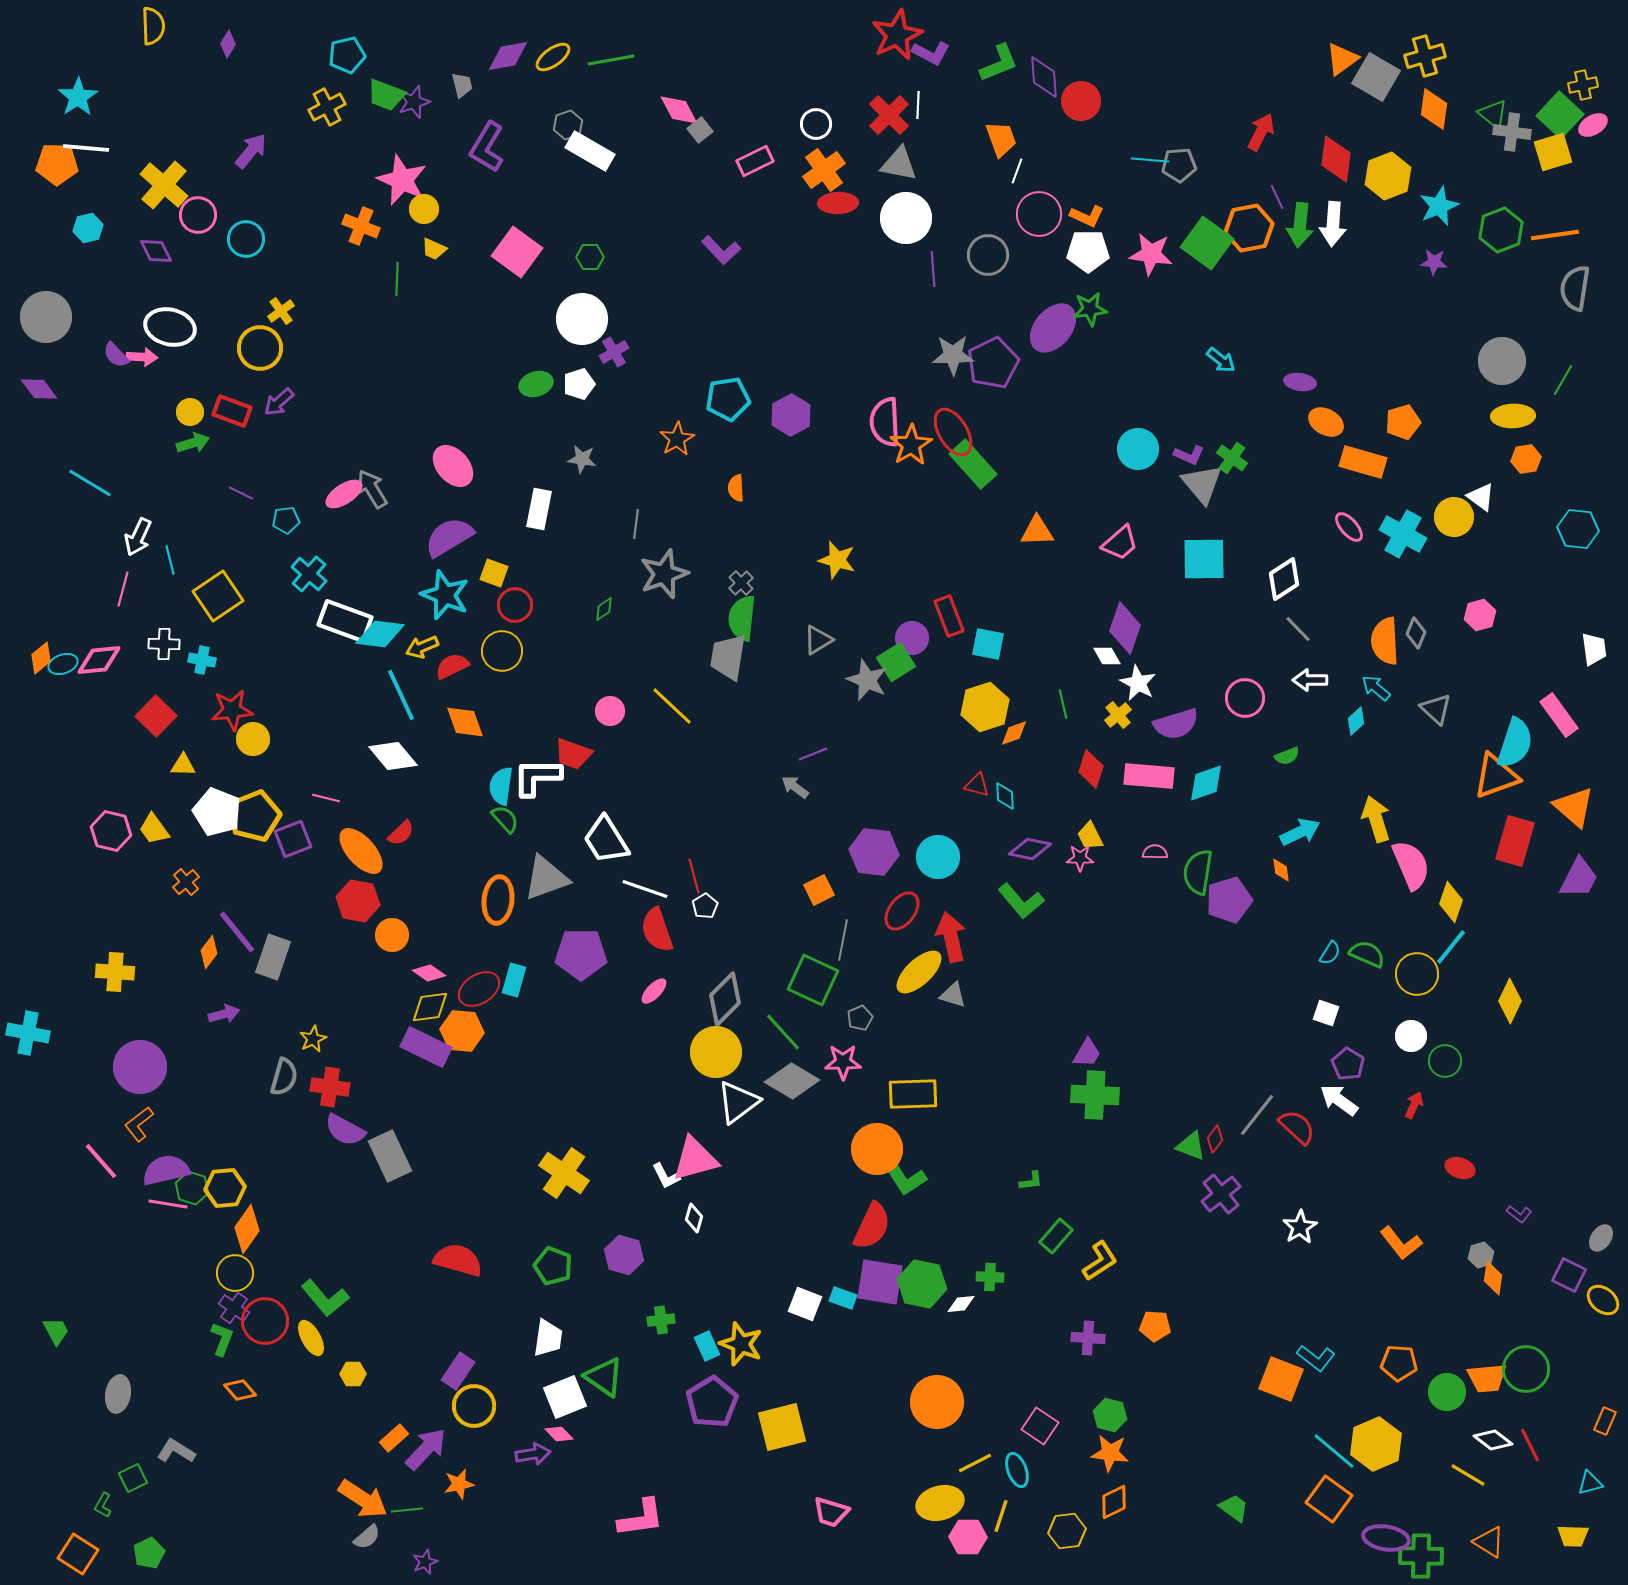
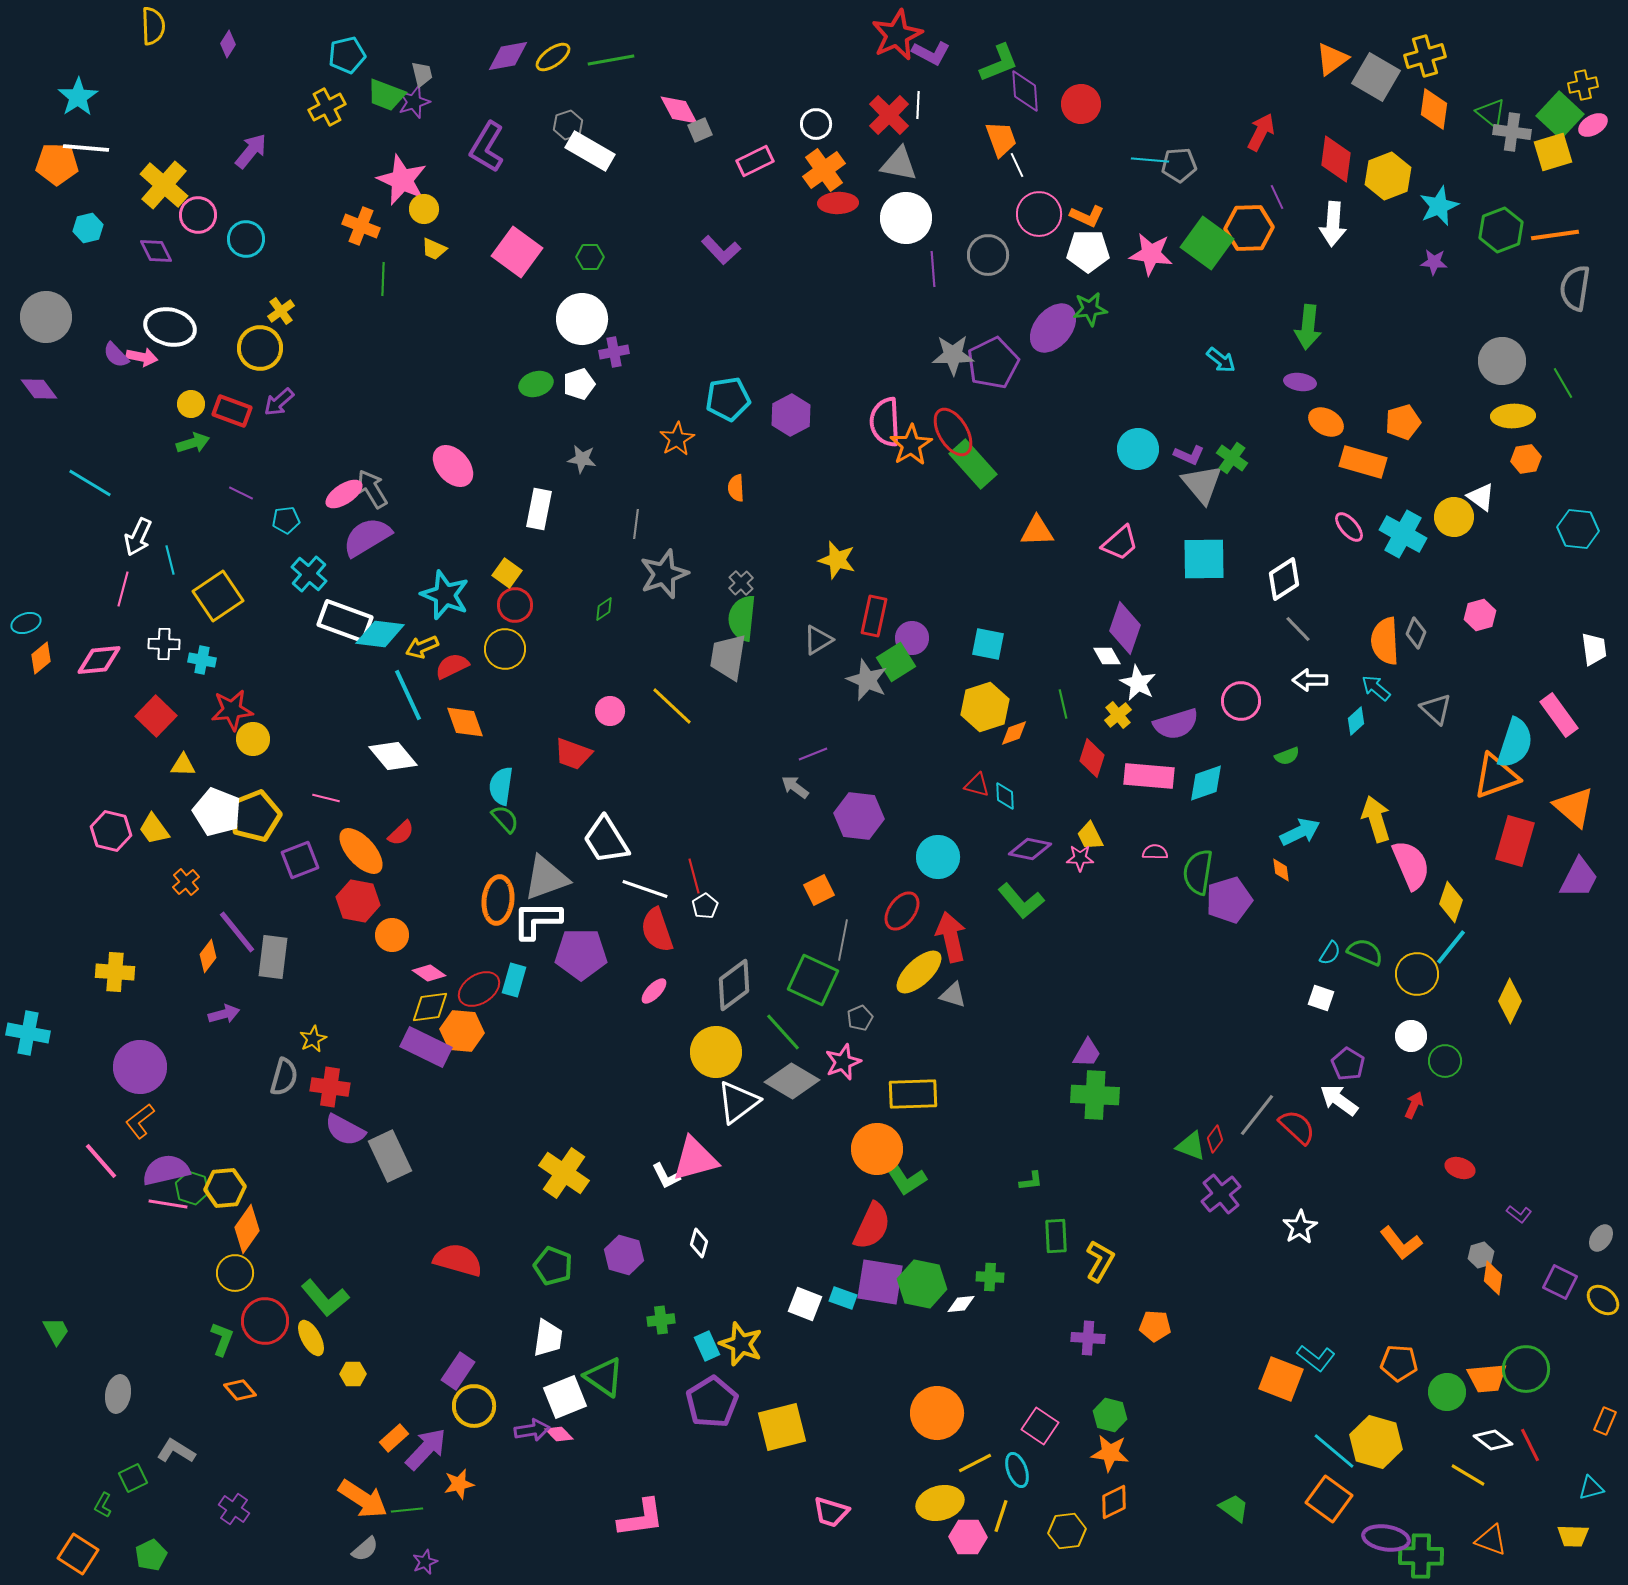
orange triangle at (1342, 59): moved 10 px left
purple diamond at (1044, 77): moved 19 px left, 14 px down
gray trapezoid at (462, 85): moved 40 px left, 11 px up
red circle at (1081, 101): moved 3 px down
green triangle at (1493, 114): moved 2 px left, 1 px up
gray square at (700, 130): rotated 15 degrees clockwise
white line at (1017, 171): moved 6 px up; rotated 45 degrees counterclockwise
green arrow at (1300, 225): moved 8 px right, 102 px down
orange hexagon at (1249, 228): rotated 9 degrees clockwise
green line at (397, 279): moved 14 px left
purple cross at (614, 352): rotated 20 degrees clockwise
pink arrow at (142, 357): rotated 8 degrees clockwise
green line at (1563, 380): moved 3 px down; rotated 60 degrees counterclockwise
yellow circle at (190, 412): moved 1 px right, 8 px up
purple semicircle at (449, 537): moved 82 px left
yellow square at (494, 573): moved 13 px right; rotated 16 degrees clockwise
red rectangle at (949, 616): moved 75 px left; rotated 33 degrees clockwise
yellow circle at (502, 651): moved 3 px right, 2 px up
cyan ellipse at (63, 664): moved 37 px left, 41 px up
cyan line at (401, 695): moved 7 px right
pink circle at (1245, 698): moved 4 px left, 3 px down
red diamond at (1091, 769): moved 1 px right, 11 px up
white L-shape at (537, 777): moved 143 px down
purple square at (293, 839): moved 7 px right, 21 px down
purple hexagon at (874, 852): moved 15 px left, 36 px up
orange diamond at (209, 952): moved 1 px left, 4 px down
green semicircle at (1367, 954): moved 2 px left, 2 px up
gray rectangle at (273, 957): rotated 12 degrees counterclockwise
gray diamond at (725, 999): moved 9 px right, 14 px up; rotated 8 degrees clockwise
white square at (1326, 1013): moved 5 px left, 15 px up
pink star at (843, 1062): rotated 21 degrees counterclockwise
orange L-shape at (139, 1124): moved 1 px right, 3 px up
white diamond at (694, 1218): moved 5 px right, 25 px down
green rectangle at (1056, 1236): rotated 44 degrees counterclockwise
yellow L-shape at (1100, 1261): rotated 27 degrees counterclockwise
purple square at (1569, 1275): moved 9 px left, 7 px down
purple cross at (234, 1308): moved 201 px down
orange circle at (937, 1402): moved 11 px down
yellow hexagon at (1376, 1444): moved 2 px up; rotated 21 degrees counterclockwise
purple arrow at (533, 1454): moved 1 px left, 24 px up
cyan triangle at (1590, 1483): moved 1 px right, 5 px down
gray semicircle at (367, 1537): moved 2 px left, 12 px down
orange triangle at (1489, 1542): moved 2 px right, 2 px up; rotated 12 degrees counterclockwise
green pentagon at (149, 1553): moved 2 px right, 2 px down
